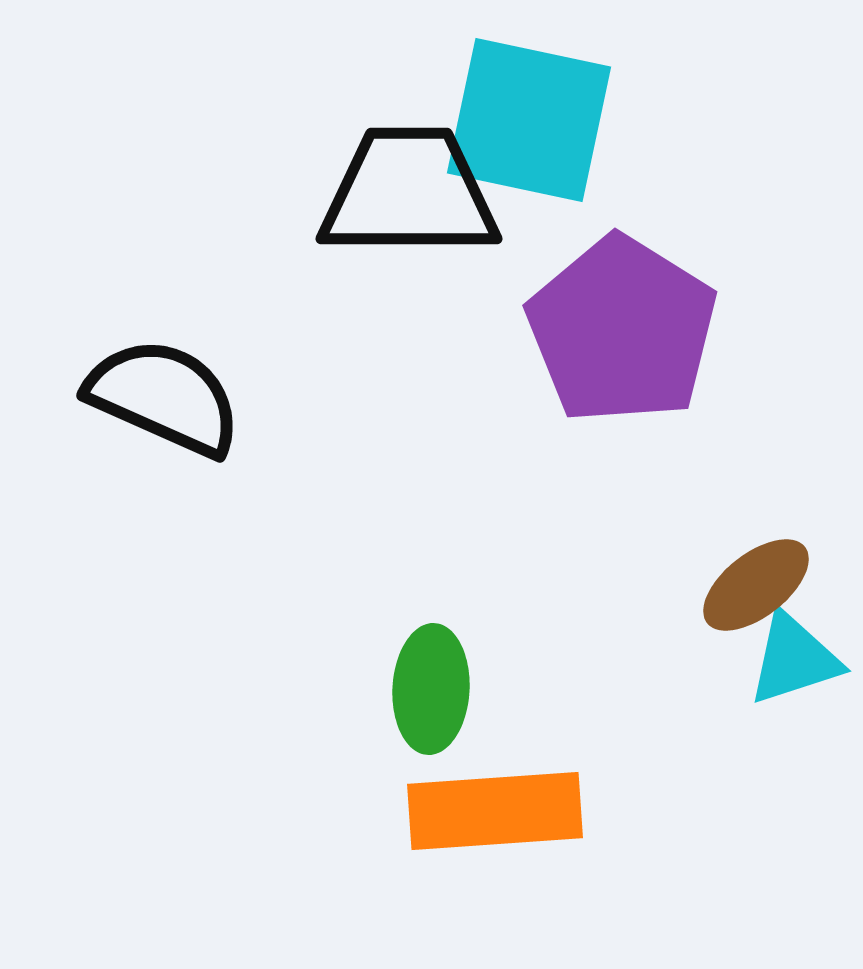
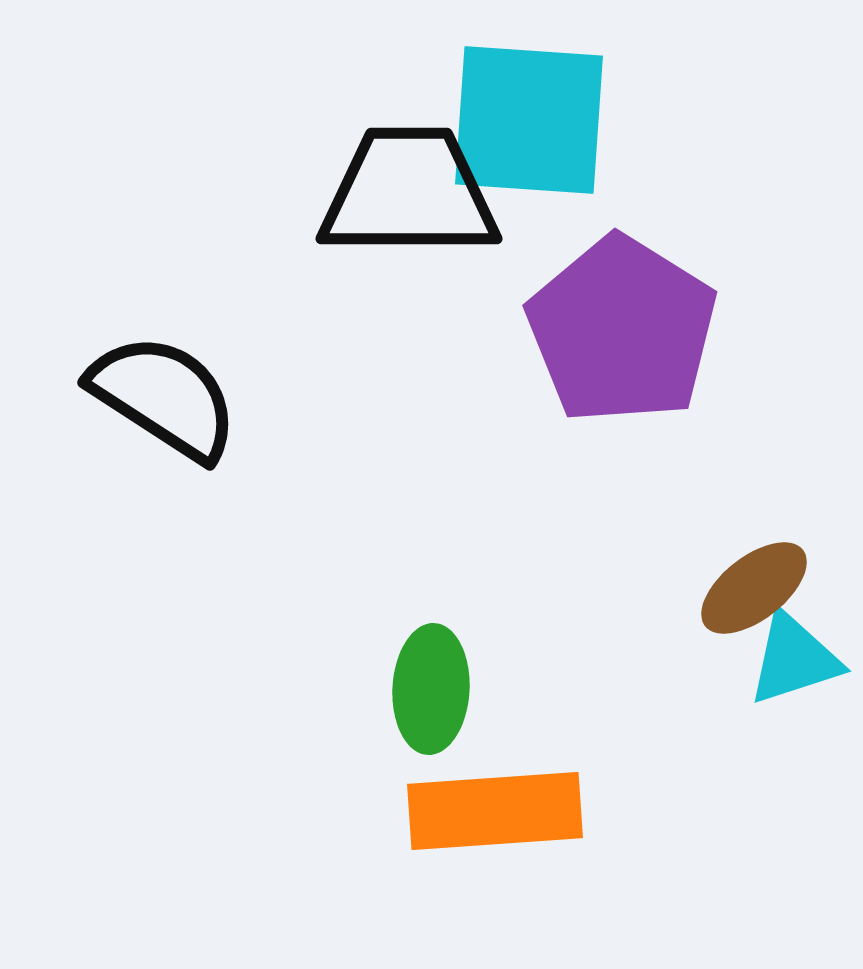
cyan square: rotated 8 degrees counterclockwise
black semicircle: rotated 9 degrees clockwise
brown ellipse: moved 2 px left, 3 px down
